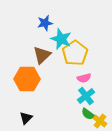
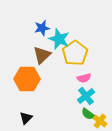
blue star: moved 3 px left, 5 px down
cyan star: moved 2 px left
